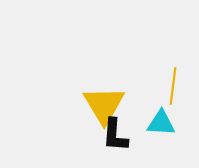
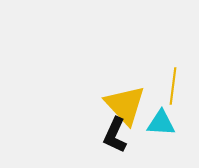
yellow triangle: moved 21 px right; rotated 12 degrees counterclockwise
black L-shape: rotated 21 degrees clockwise
